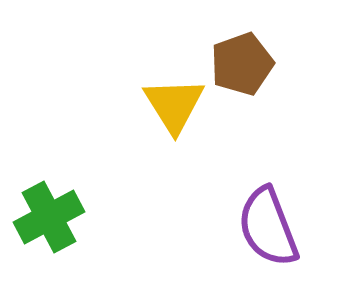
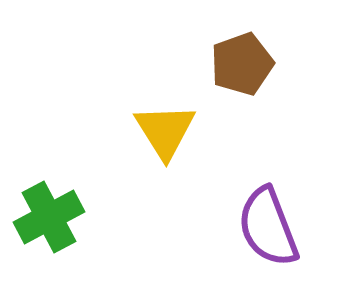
yellow triangle: moved 9 px left, 26 px down
